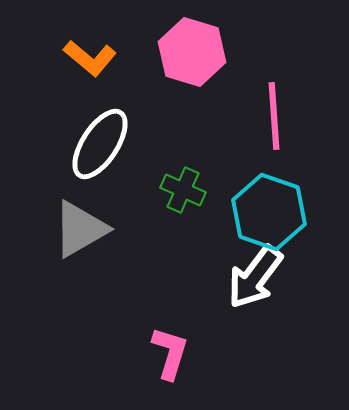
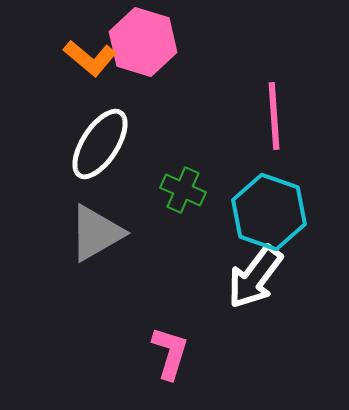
pink hexagon: moved 49 px left, 10 px up
gray triangle: moved 16 px right, 4 px down
